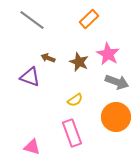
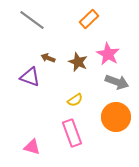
brown star: moved 1 px left
